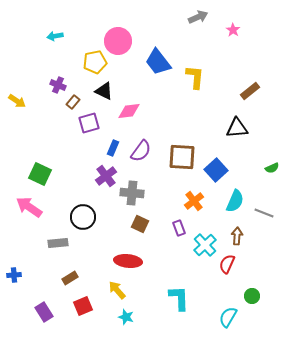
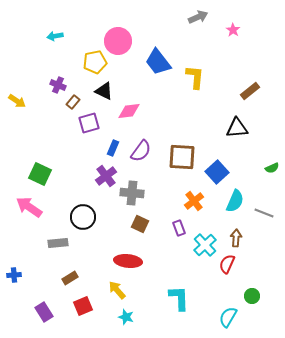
blue square at (216, 170): moved 1 px right, 2 px down
brown arrow at (237, 236): moved 1 px left, 2 px down
